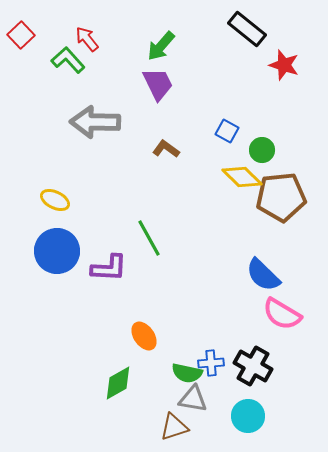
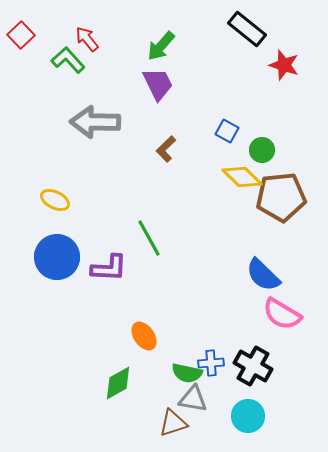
brown L-shape: rotated 80 degrees counterclockwise
blue circle: moved 6 px down
brown triangle: moved 1 px left, 4 px up
